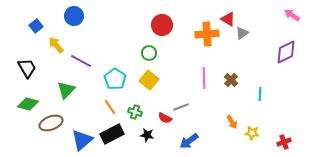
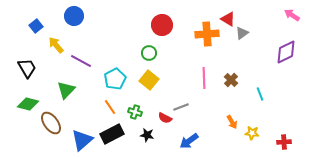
cyan pentagon: rotated 10 degrees clockwise
cyan line: rotated 24 degrees counterclockwise
brown ellipse: rotated 75 degrees clockwise
red cross: rotated 16 degrees clockwise
